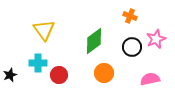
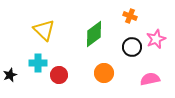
yellow triangle: rotated 10 degrees counterclockwise
green diamond: moved 7 px up
